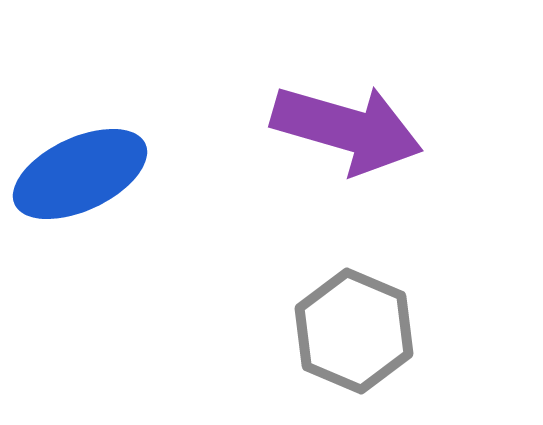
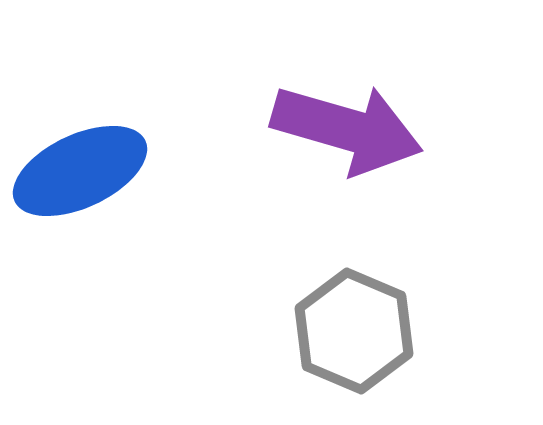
blue ellipse: moved 3 px up
